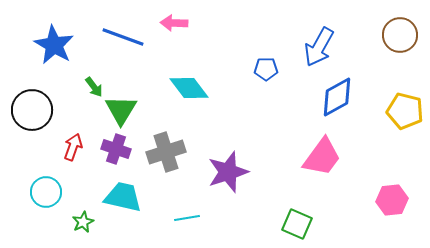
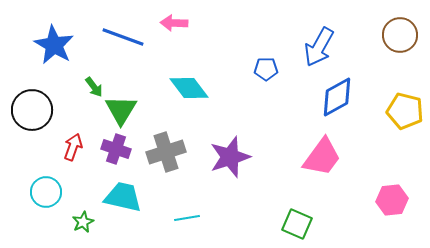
purple star: moved 2 px right, 15 px up
